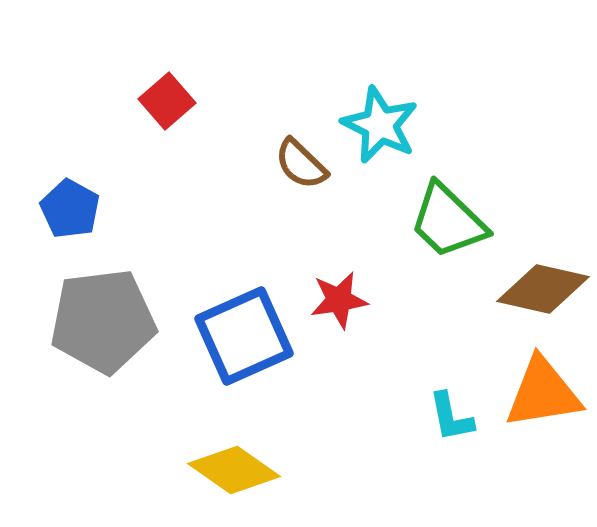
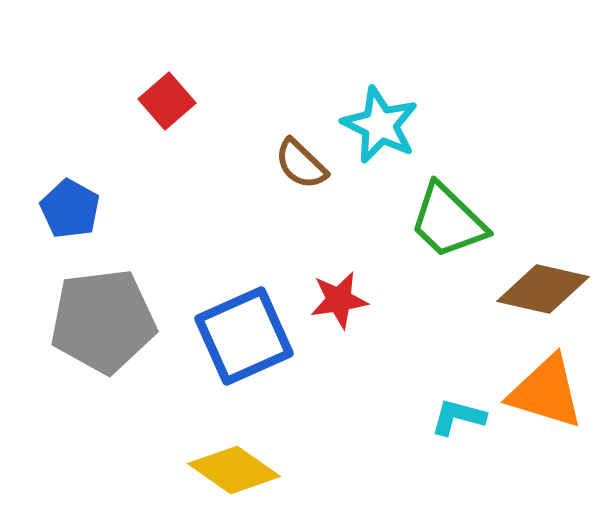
orange triangle: moved 3 px right, 1 px up; rotated 26 degrees clockwise
cyan L-shape: moved 7 px right; rotated 116 degrees clockwise
